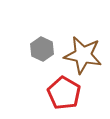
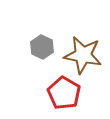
gray hexagon: moved 2 px up
